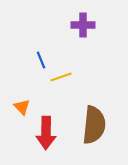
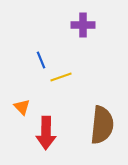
brown semicircle: moved 8 px right
